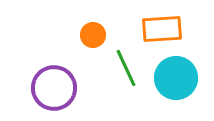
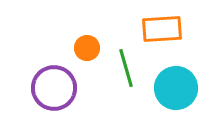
orange circle: moved 6 px left, 13 px down
green line: rotated 9 degrees clockwise
cyan circle: moved 10 px down
